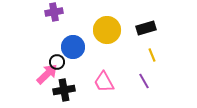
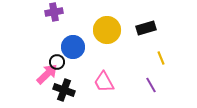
yellow line: moved 9 px right, 3 px down
purple line: moved 7 px right, 4 px down
black cross: rotated 30 degrees clockwise
